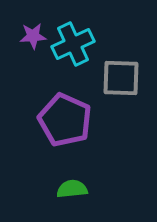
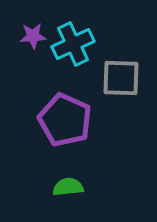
green semicircle: moved 4 px left, 2 px up
